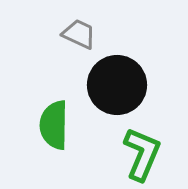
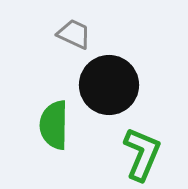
gray trapezoid: moved 5 px left
black circle: moved 8 px left
